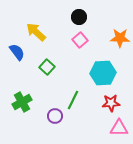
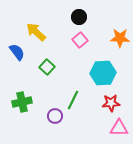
green cross: rotated 18 degrees clockwise
